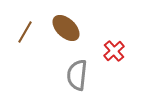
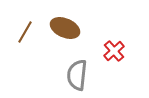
brown ellipse: moved 1 px left; rotated 20 degrees counterclockwise
